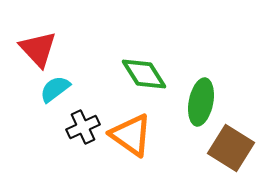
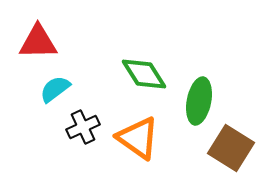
red triangle: moved 7 px up; rotated 48 degrees counterclockwise
green ellipse: moved 2 px left, 1 px up
orange triangle: moved 7 px right, 3 px down
